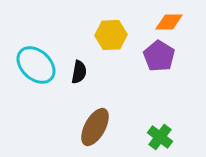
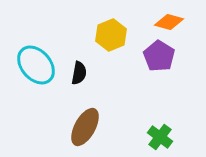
orange diamond: rotated 16 degrees clockwise
yellow hexagon: rotated 20 degrees counterclockwise
cyan ellipse: rotated 6 degrees clockwise
black semicircle: moved 1 px down
brown ellipse: moved 10 px left
